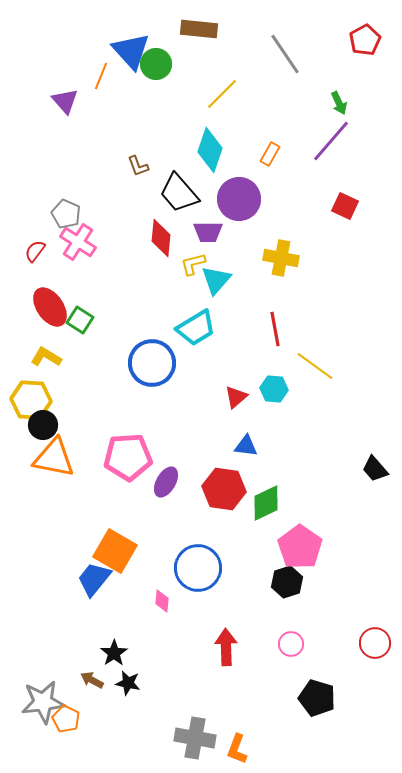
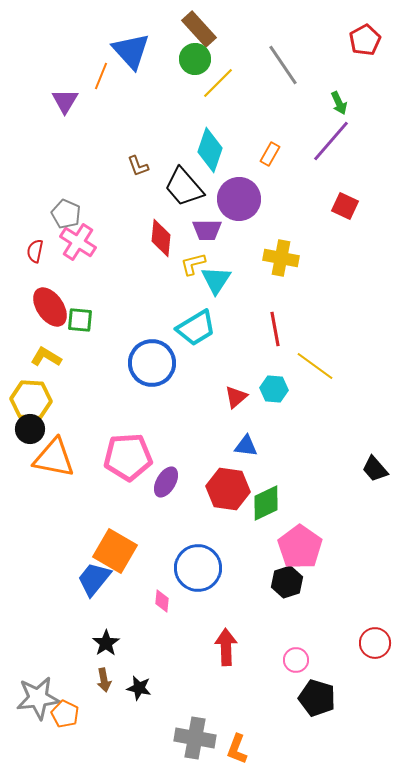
brown rectangle at (199, 29): rotated 42 degrees clockwise
gray line at (285, 54): moved 2 px left, 11 px down
green circle at (156, 64): moved 39 px right, 5 px up
yellow line at (222, 94): moved 4 px left, 11 px up
purple triangle at (65, 101): rotated 12 degrees clockwise
black trapezoid at (179, 193): moved 5 px right, 6 px up
purple trapezoid at (208, 232): moved 1 px left, 2 px up
red semicircle at (35, 251): rotated 25 degrees counterclockwise
cyan triangle at (216, 280): rotated 8 degrees counterclockwise
green square at (80, 320): rotated 28 degrees counterclockwise
black circle at (43, 425): moved 13 px left, 4 px down
red hexagon at (224, 489): moved 4 px right
pink circle at (291, 644): moved 5 px right, 16 px down
black star at (114, 653): moved 8 px left, 10 px up
brown arrow at (92, 680): moved 12 px right; rotated 130 degrees counterclockwise
black star at (128, 683): moved 11 px right, 5 px down
gray star at (43, 702): moved 5 px left, 4 px up
orange pentagon at (66, 719): moved 1 px left, 5 px up
